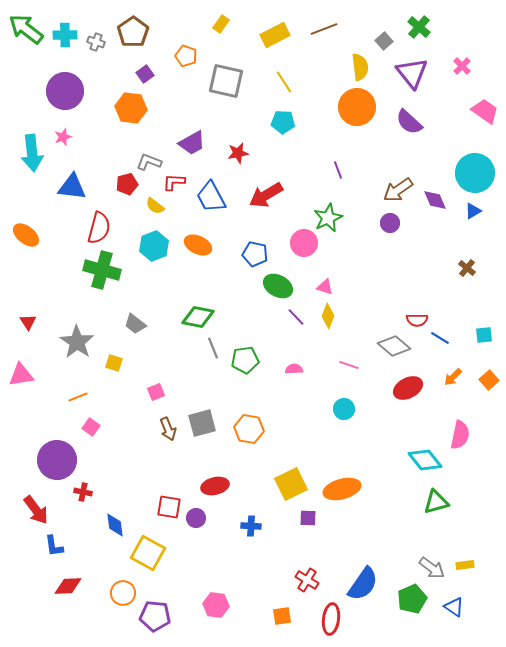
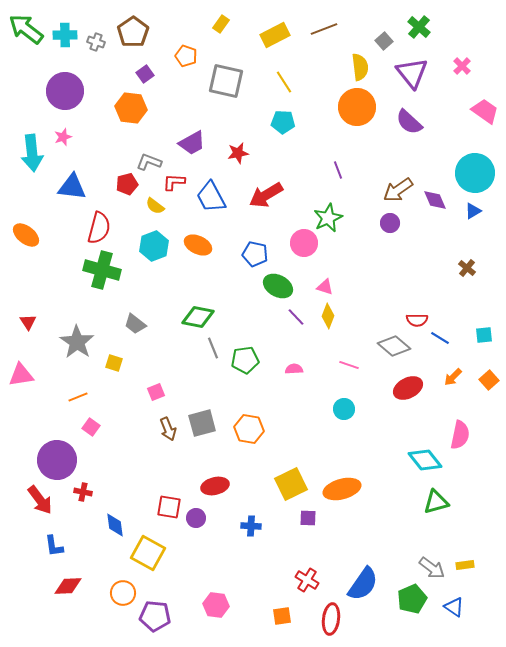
red arrow at (36, 510): moved 4 px right, 10 px up
